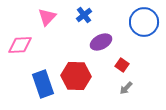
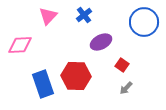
pink triangle: moved 1 px right, 1 px up
